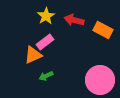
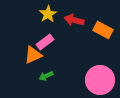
yellow star: moved 2 px right, 2 px up
